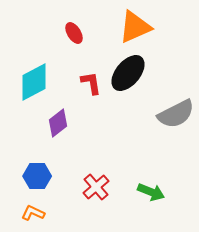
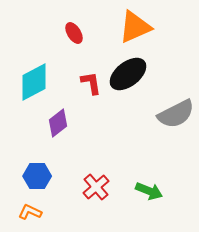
black ellipse: moved 1 px down; rotated 12 degrees clockwise
green arrow: moved 2 px left, 1 px up
orange L-shape: moved 3 px left, 1 px up
